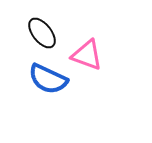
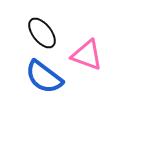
blue semicircle: moved 4 px left, 2 px up; rotated 12 degrees clockwise
